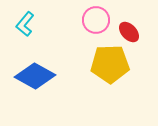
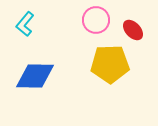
red ellipse: moved 4 px right, 2 px up
blue diamond: rotated 27 degrees counterclockwise
